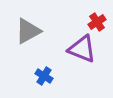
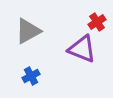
blue cross: moved 13 px left; rotated 30 degrees clockwise
